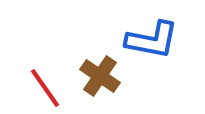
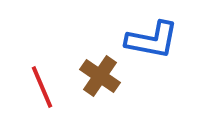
red line: moved 3 px left, 1 px up; rotated 12 degrees clockwise
